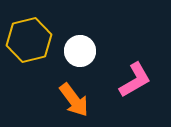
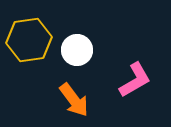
yellow hexagon: rotated 6 degrees clockwise
white circle: moved 3 px left, 1 px up
